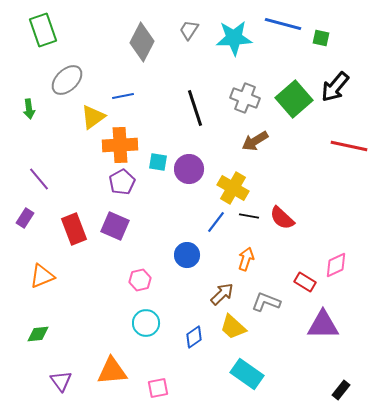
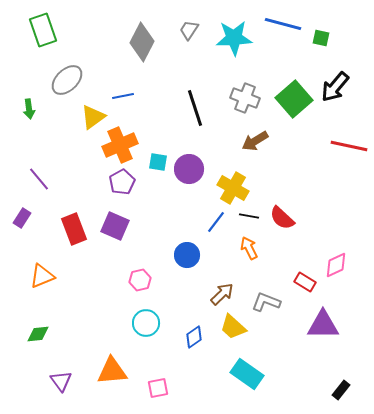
orange cross at (120, 145): rotated 20 degrees counterclockwise
purple rectangle at (25, 218): moved 3 px left
orange arrow at (246, 259): moved 3 px right, 11 px up; rotated 45 degrees counterclockwise
